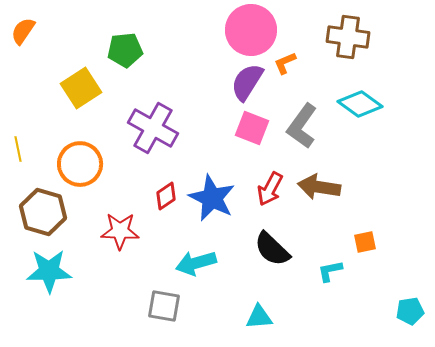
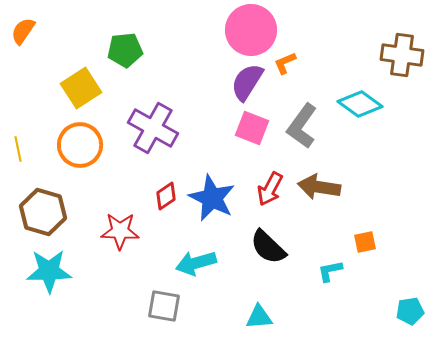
brown cross: moved 54 px right, 18 px down
orange circle: moved 19 px up
black semicircle: moved 4 px left, 2 px up
